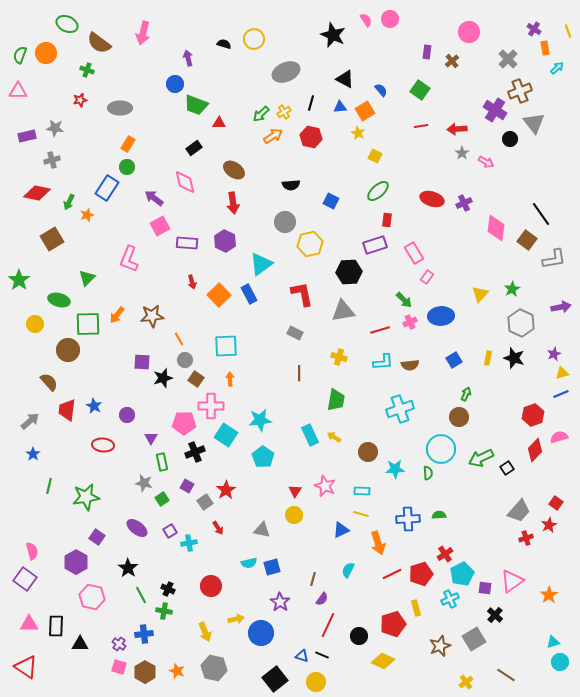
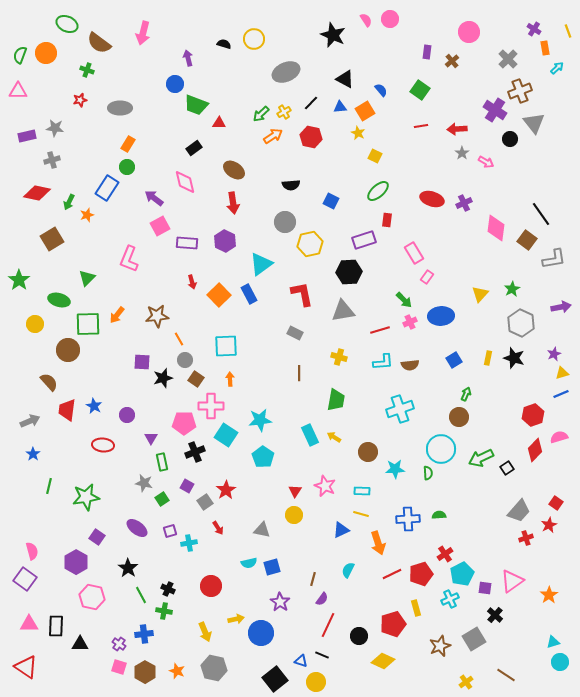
black line at (311, 103): rotated 28 degrees clockwise
purple rectangle at (375, 245): moved 11 px left, 5 px up
brown star at (152, 316): moved 5 px right
gray arrow at (30, 421): rotated 18 degrees clockwise
purple square at (170, 531): rotated 16 degrees clockwise
blue triangle at (302, 656): moved 1 px left, 5 px down
